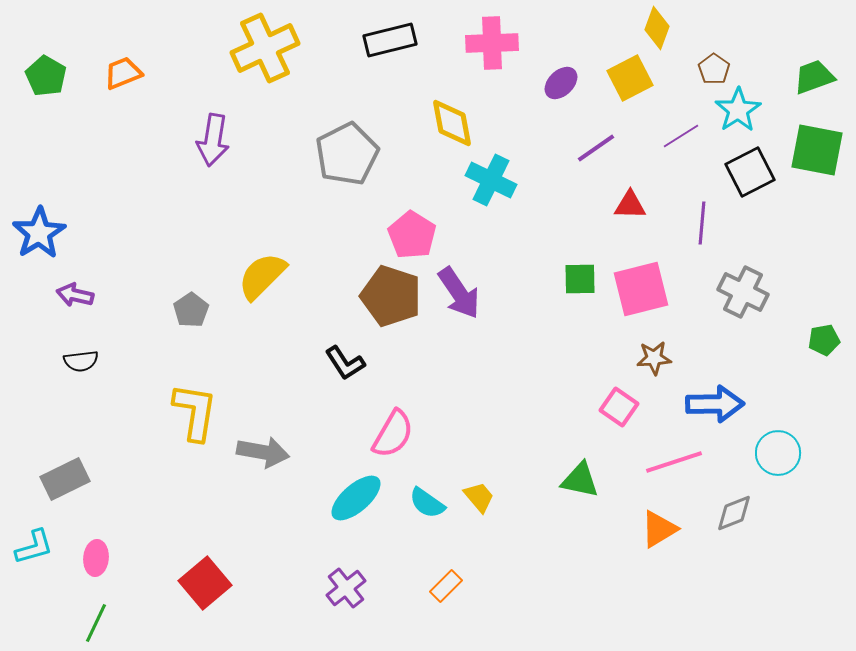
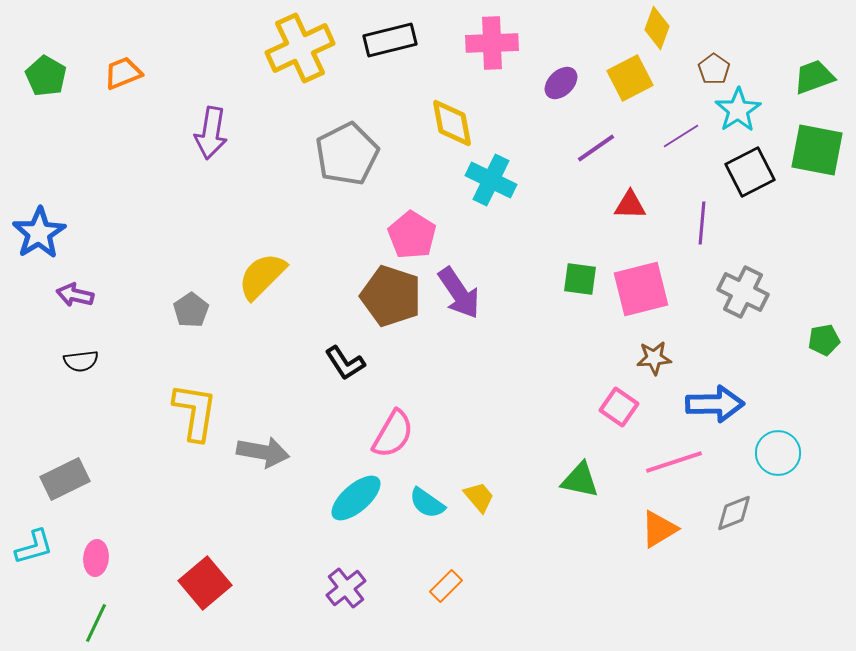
yellow cross at (265, 48): moved 35 px right
purple arrow at (213, 140): moved 2 px left, 7 px up
green square at (580, 279): rotated 9 degrees clockwise
